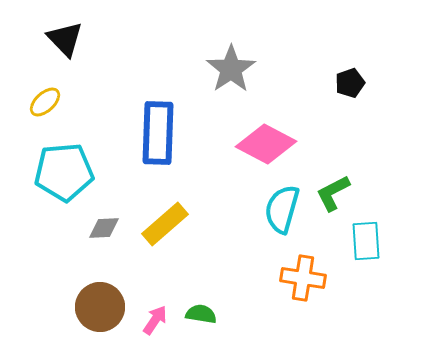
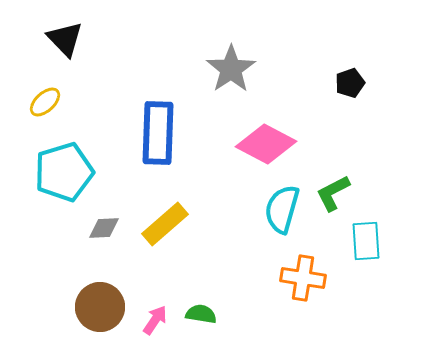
cyan pentagon: rotated 12 degrees counterclockwise
